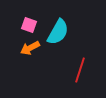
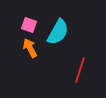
orange arrow: rotated 90 degrees clockwise
